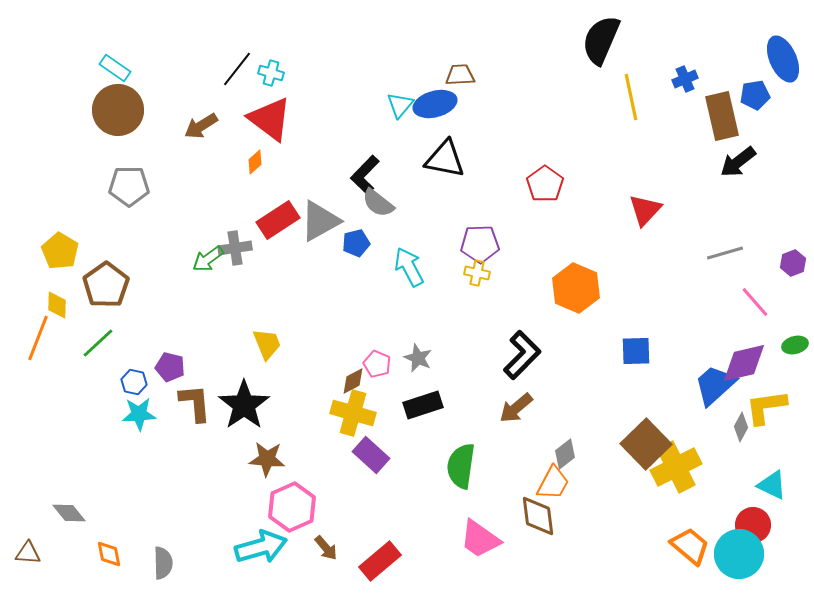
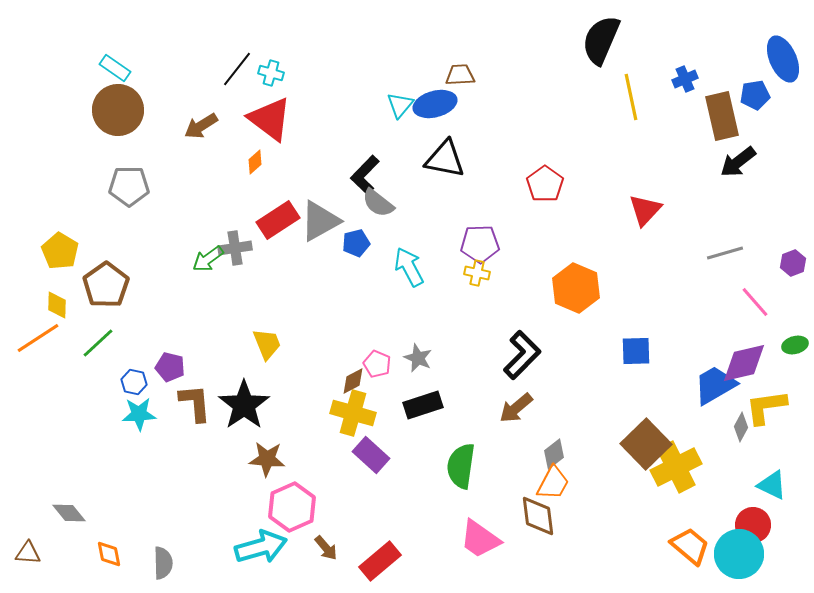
orange line at (38, 338): rotated 36 degrees clockwise
blue trapezoid at (715, 385): rotated 12 degrees clockwise
gray diamond at (565, 454): moved 11 px left
